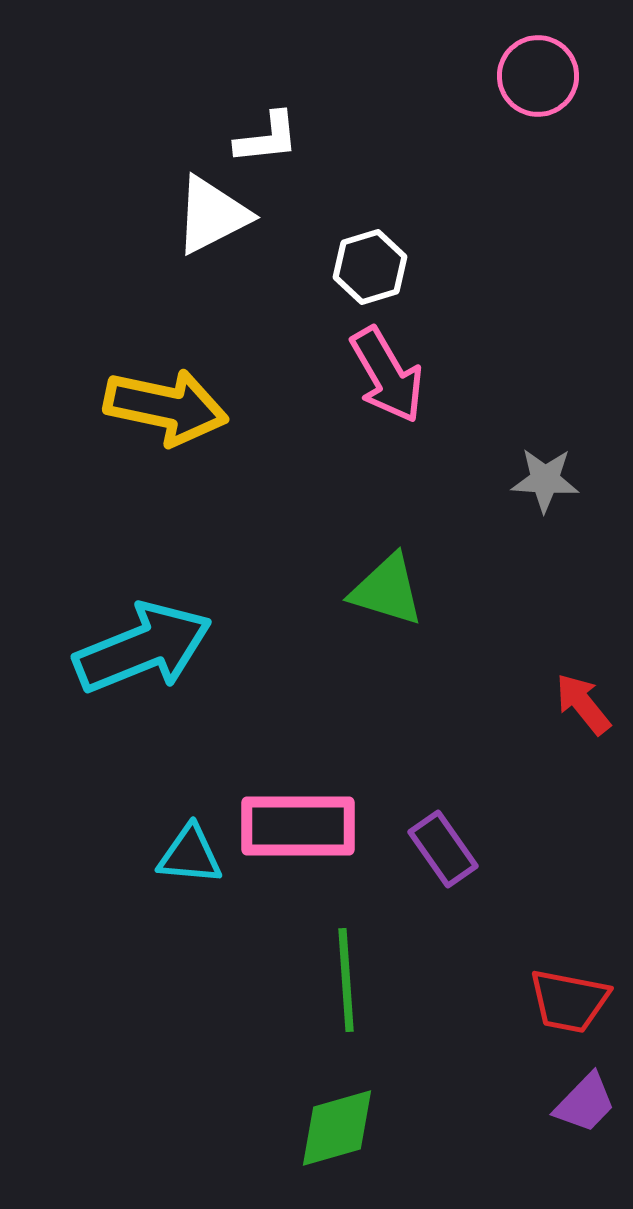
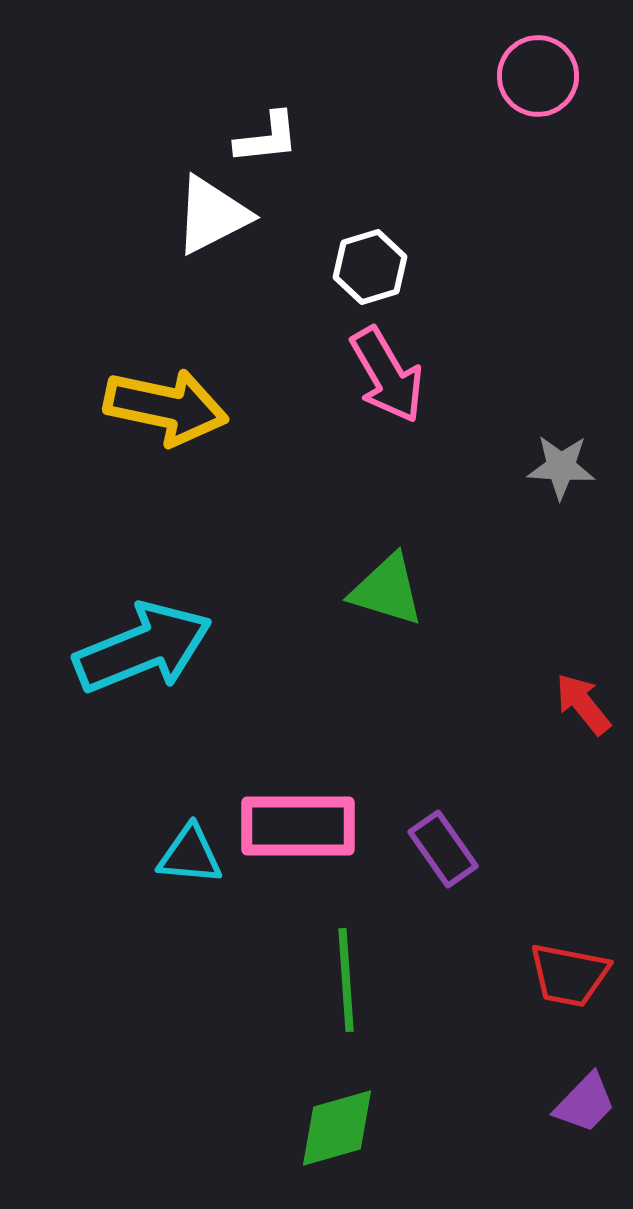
gray star: moved 16 px right, 13 px up
red trapezoid: moved 26 px up
